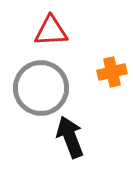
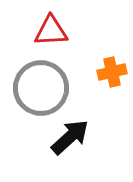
black arrow: rotated 69 degrees clockwise
